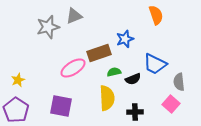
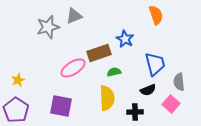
blue star: rotated 24 degrees counterclockwise
blue trapezoid: rotated 130 degrees counterclockwise
black semicircle: moved 15 px right, 11 px down
